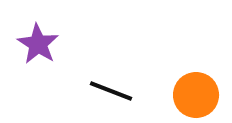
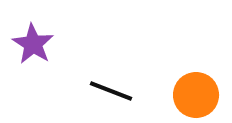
purple star: moved 5 px left
